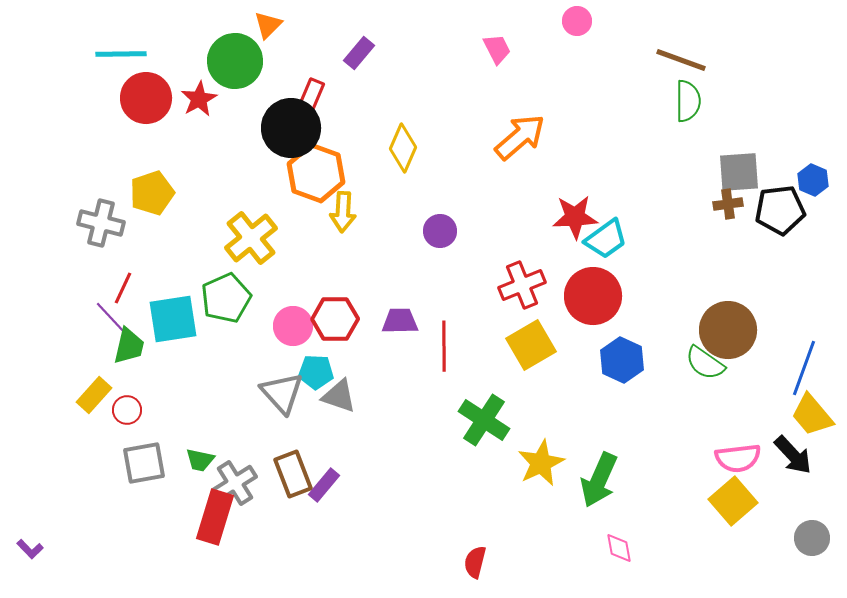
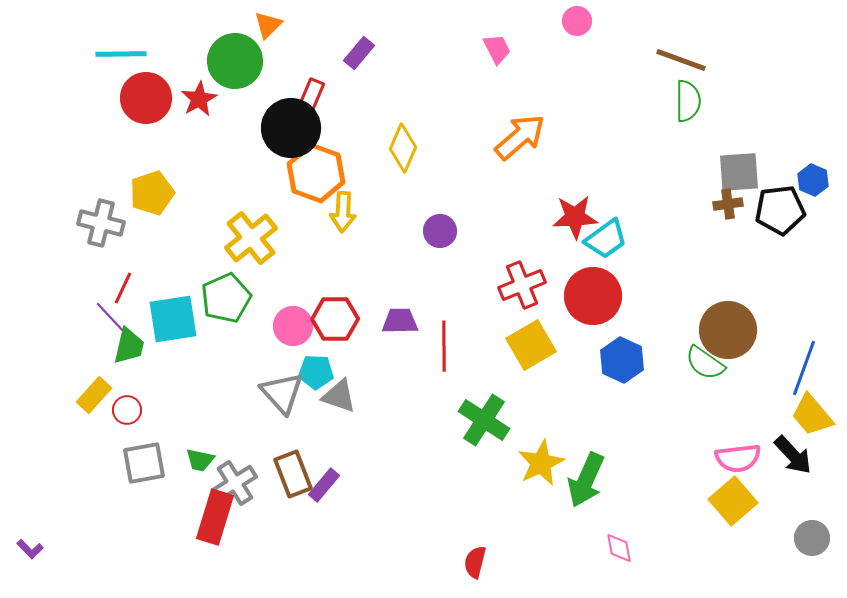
green arrow at (599, 480): moved 13 px left
